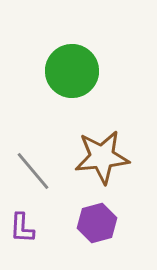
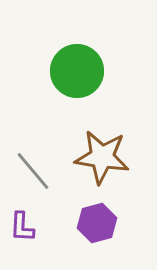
green circle: moved 5 px right
brown star: rotated 14 degrees clockwise
purple L-shape: moved 1 px up
